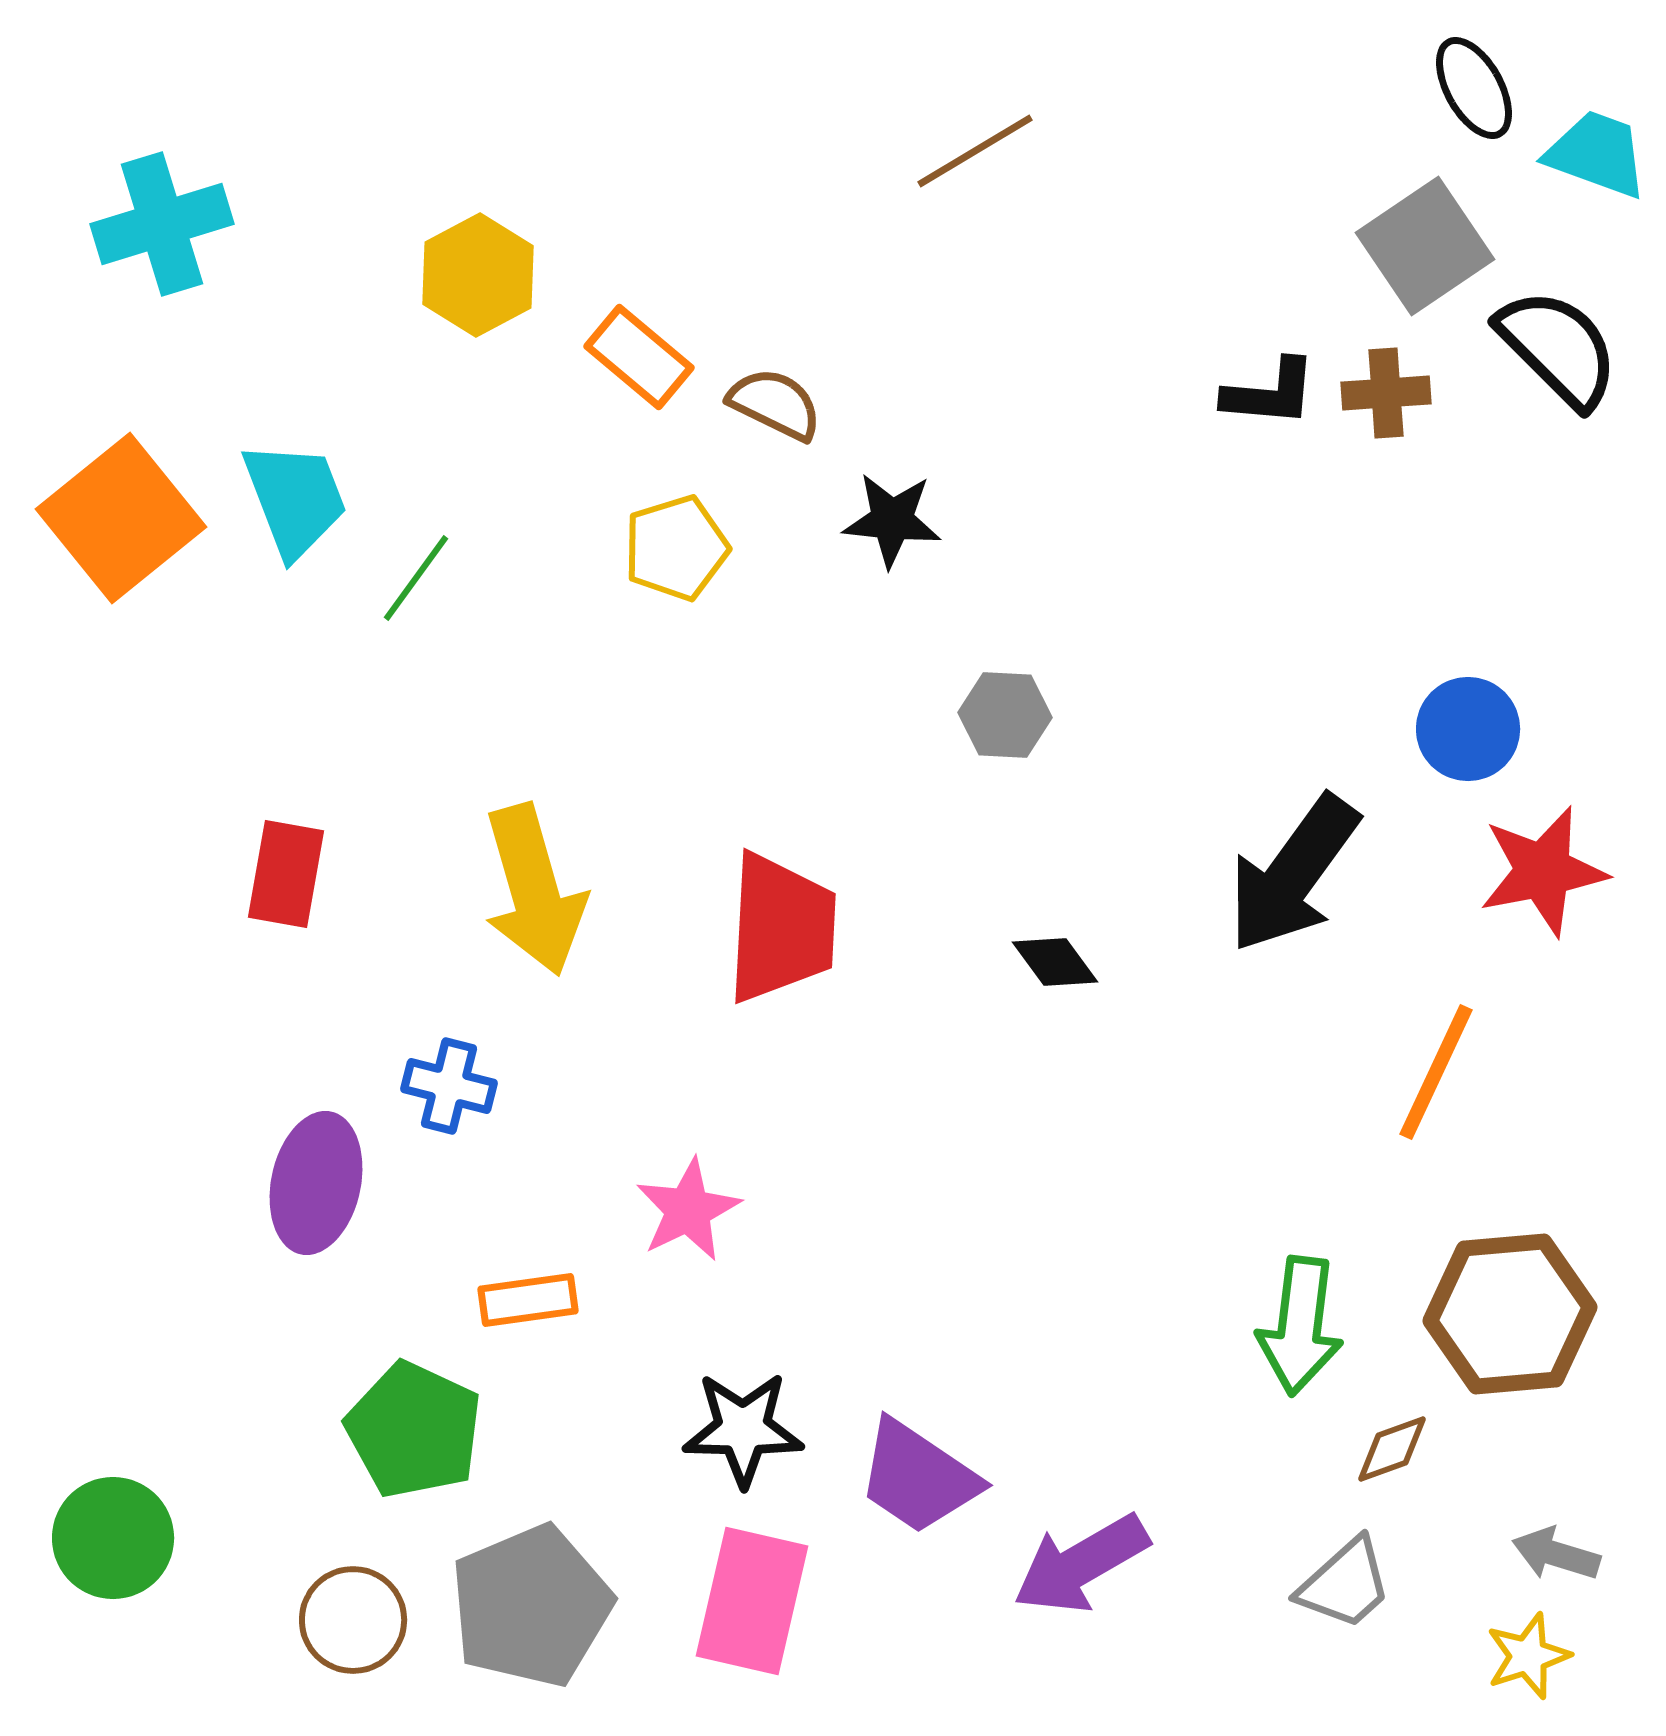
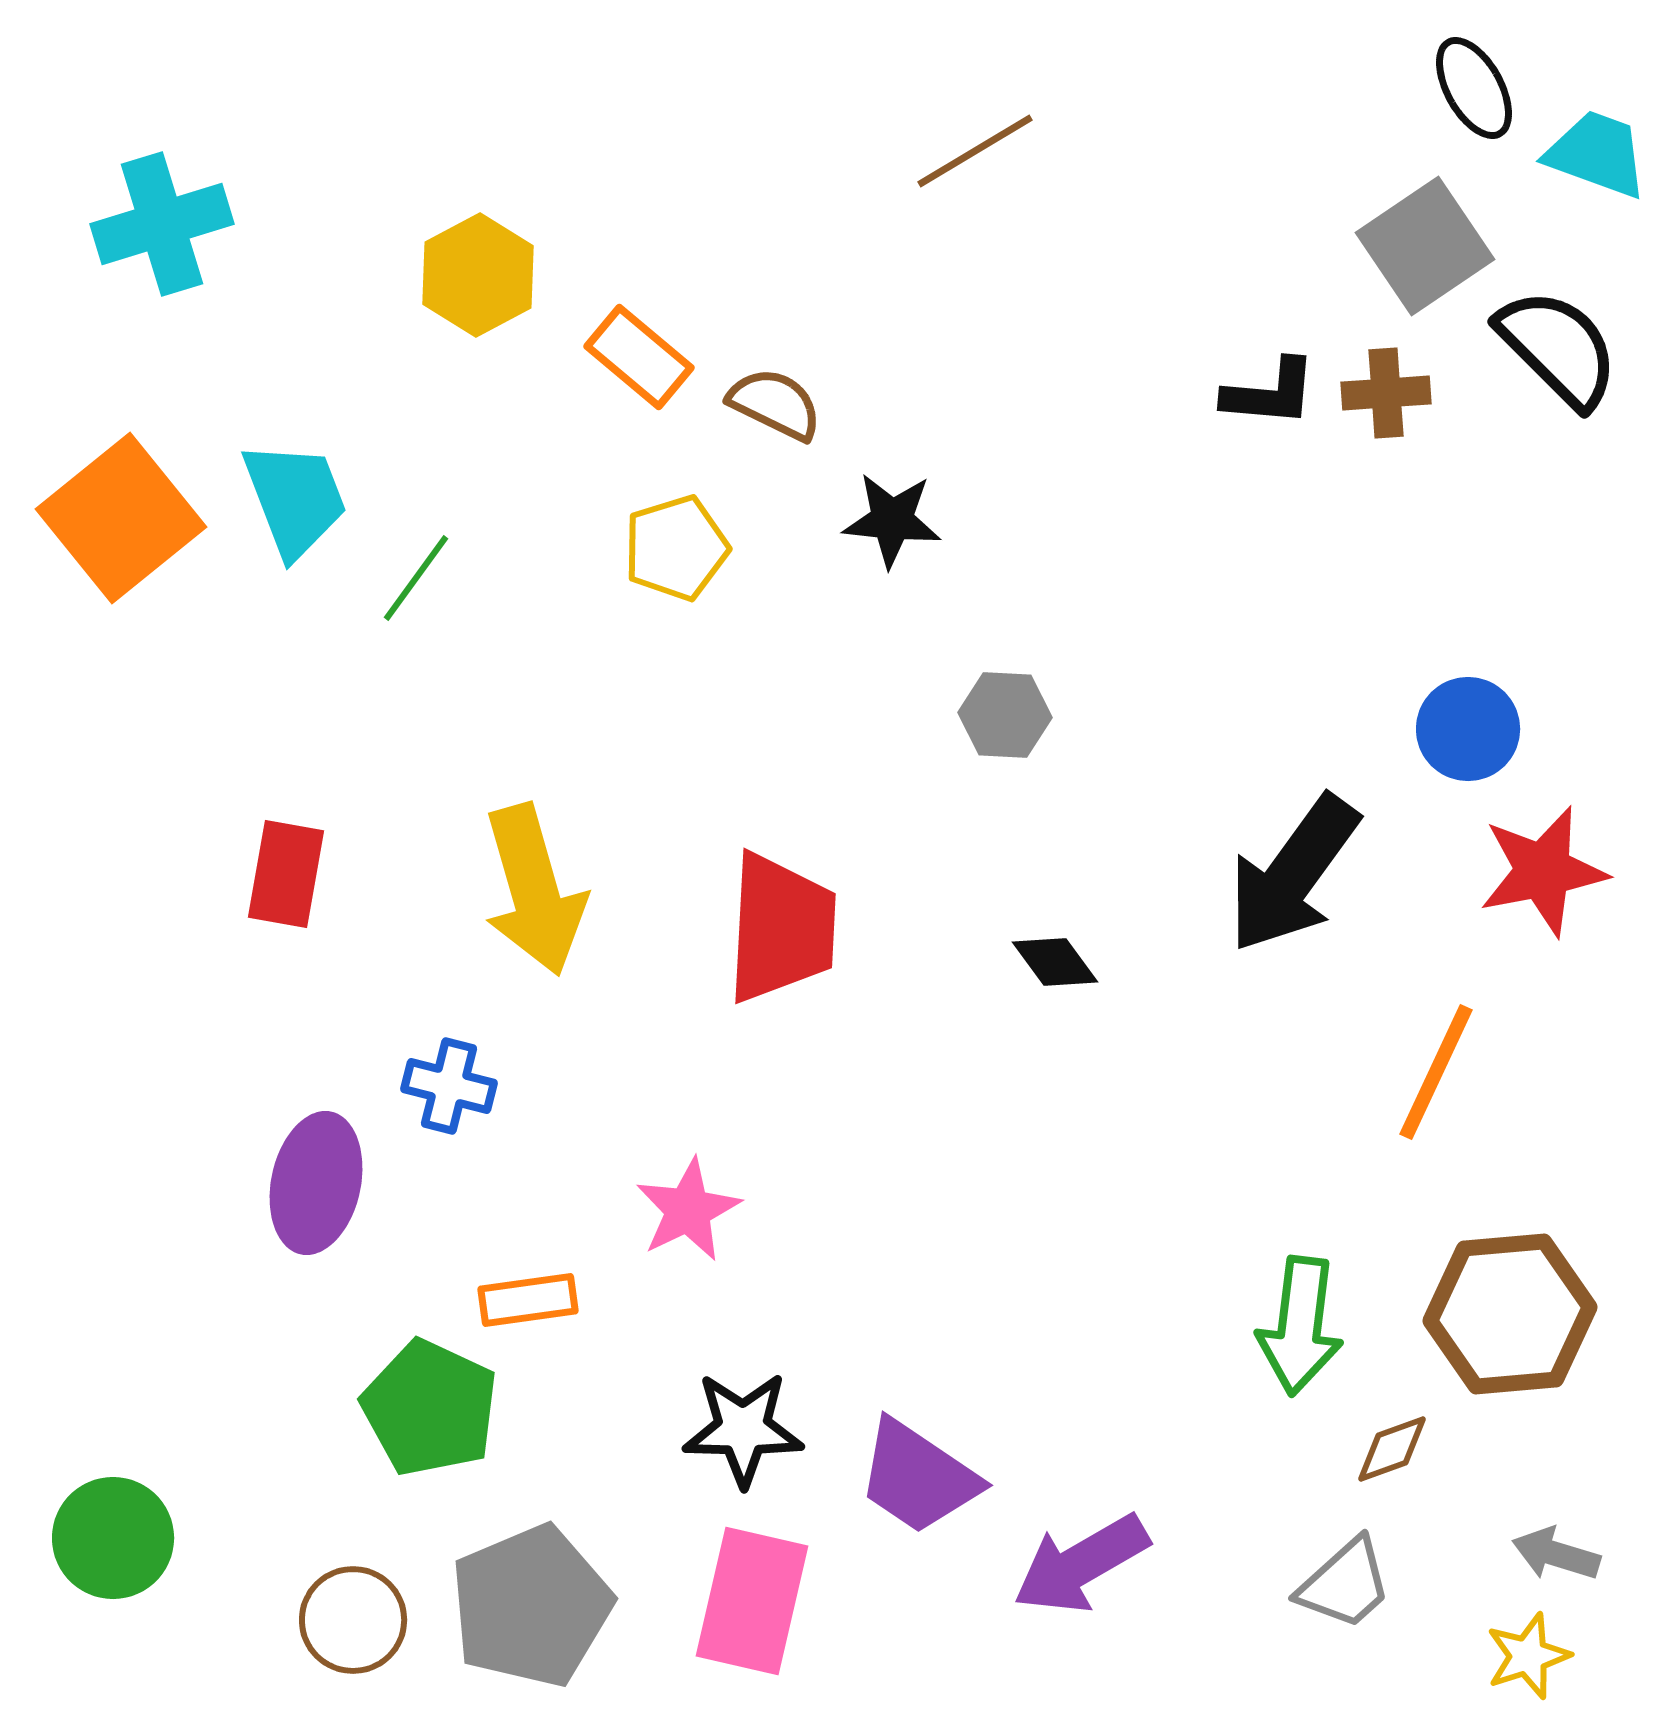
green pentagon at (414, 1430): moved 16 px right, 22 px up
